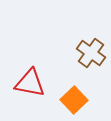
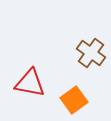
orange square: rotated 8 degrees clockwise
